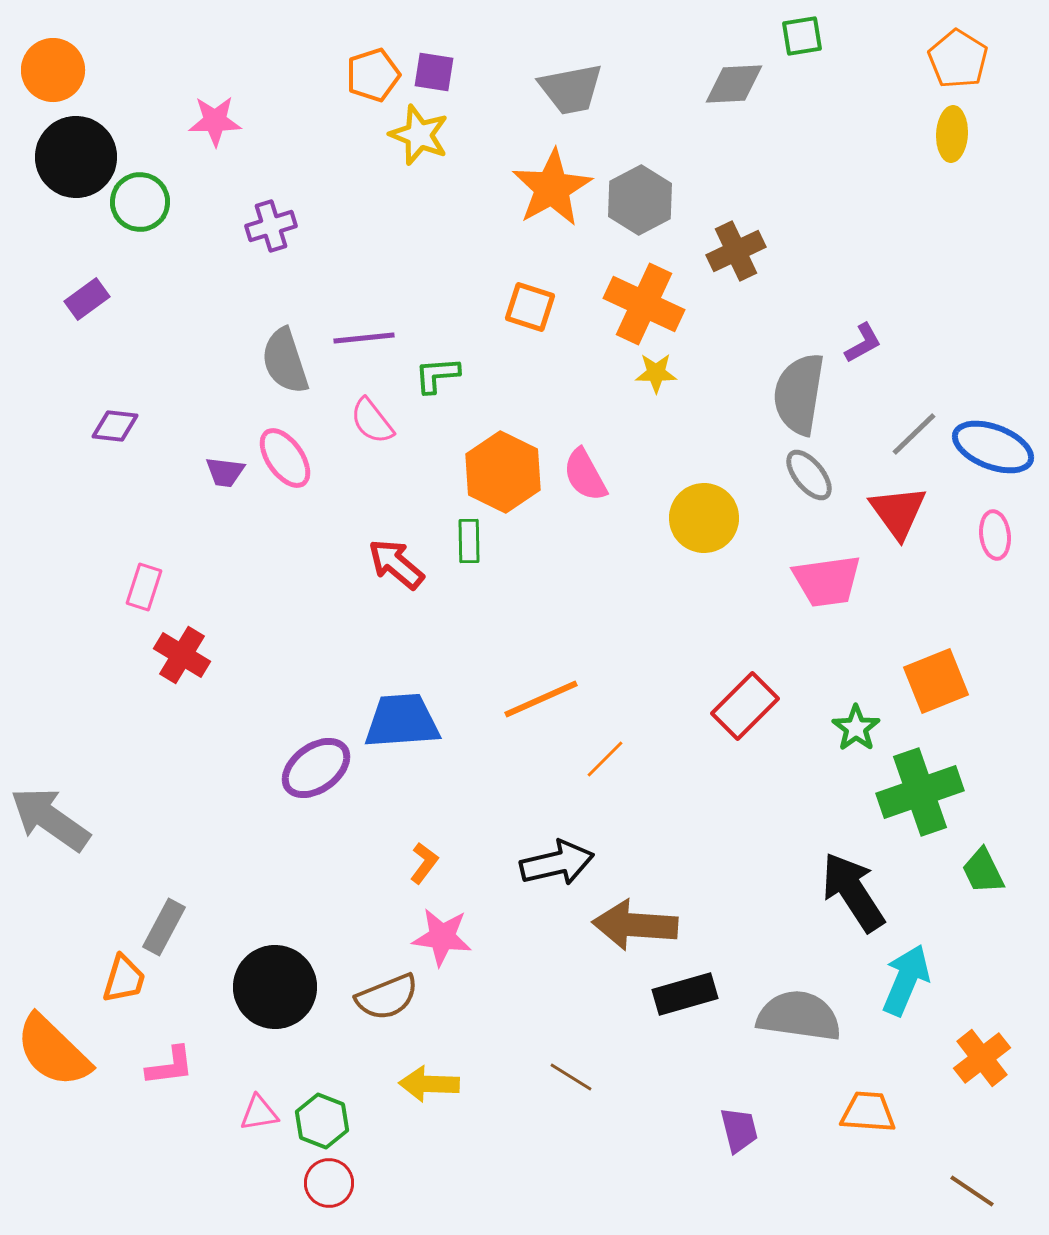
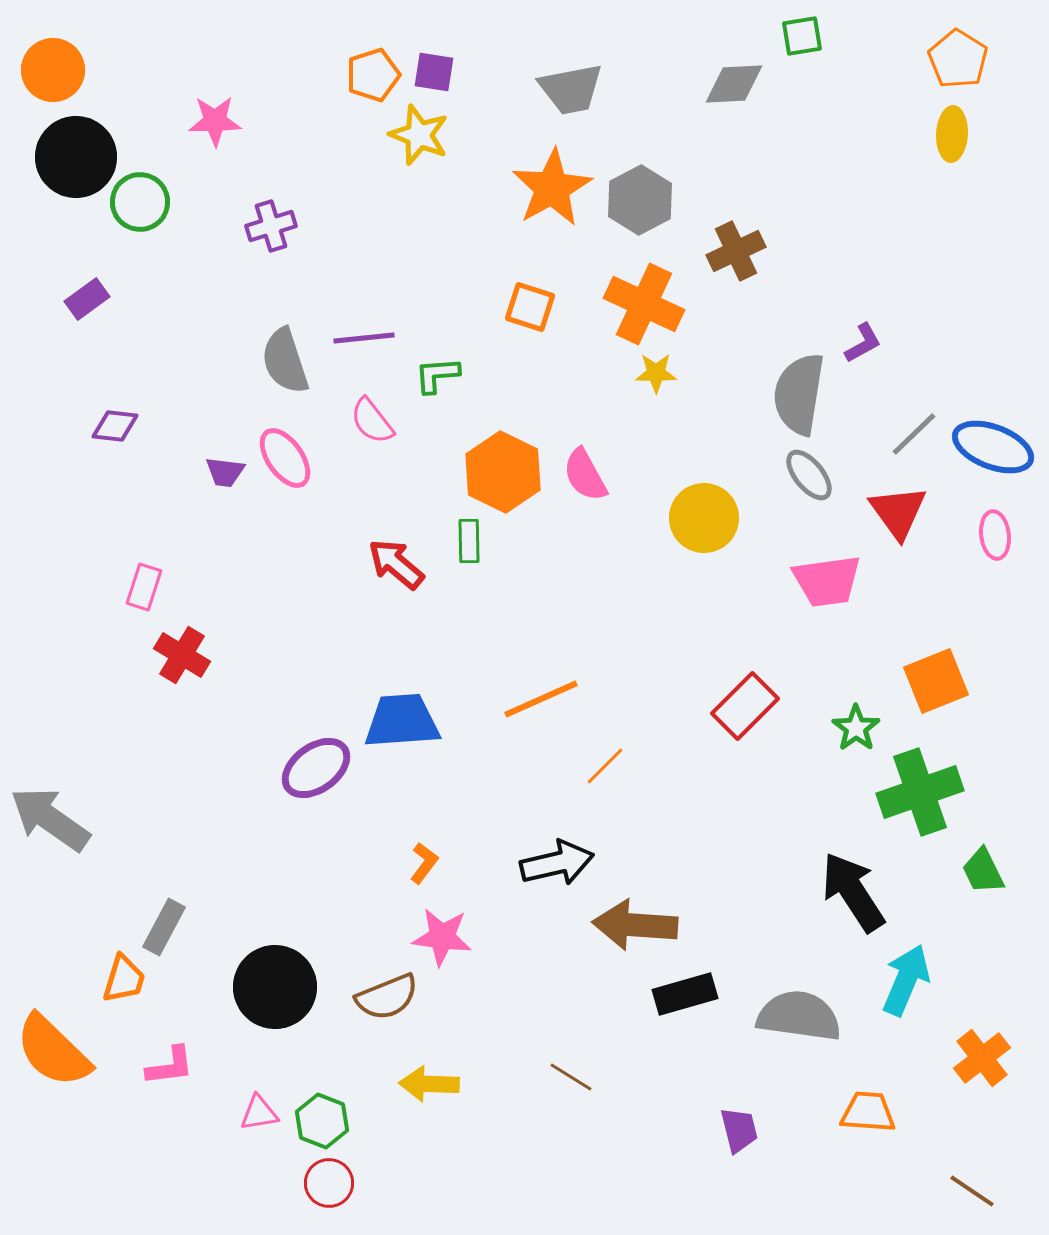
orange line at (605, 759): moved 7 px down
